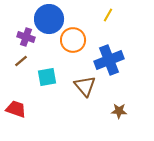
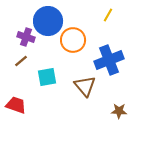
blue circle: moved 1 px left, 2 px down
red trapezoid: moved 4 px up
